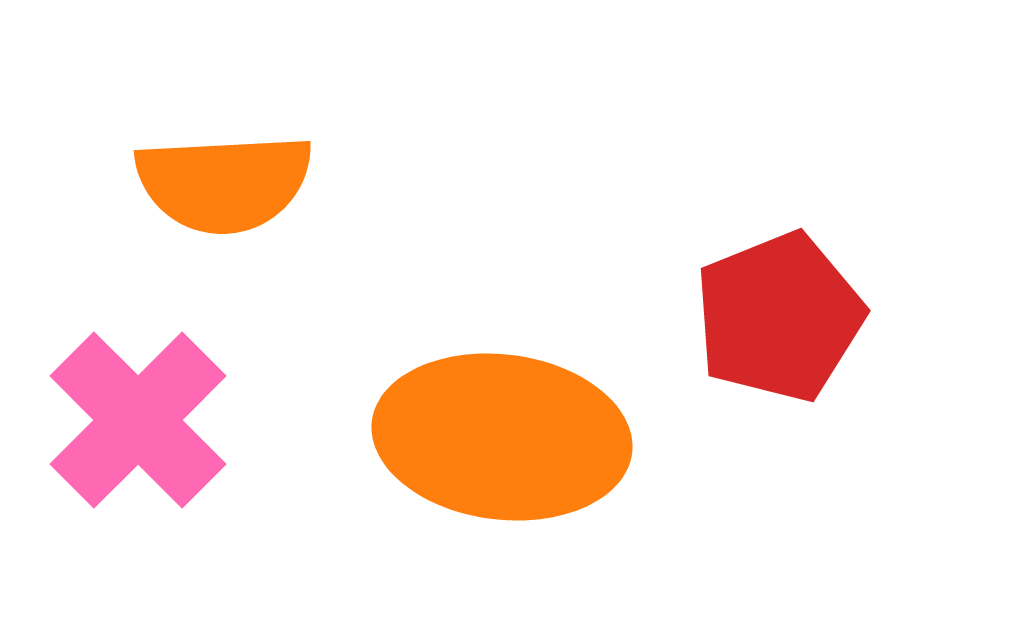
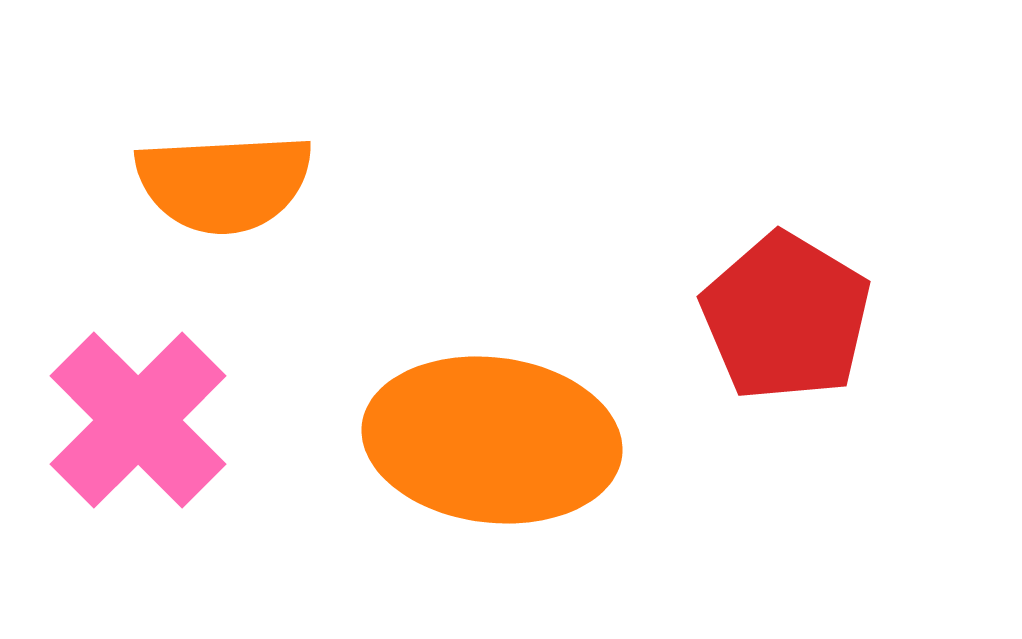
red pentagon: moved 7 px right; rotated 19 degrees counterclockwise
orange ellipse: moved 10 px left, 3 px down
